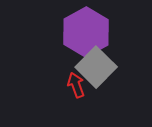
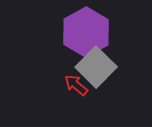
red arrow: rotated 30 degrees counterclockwise
